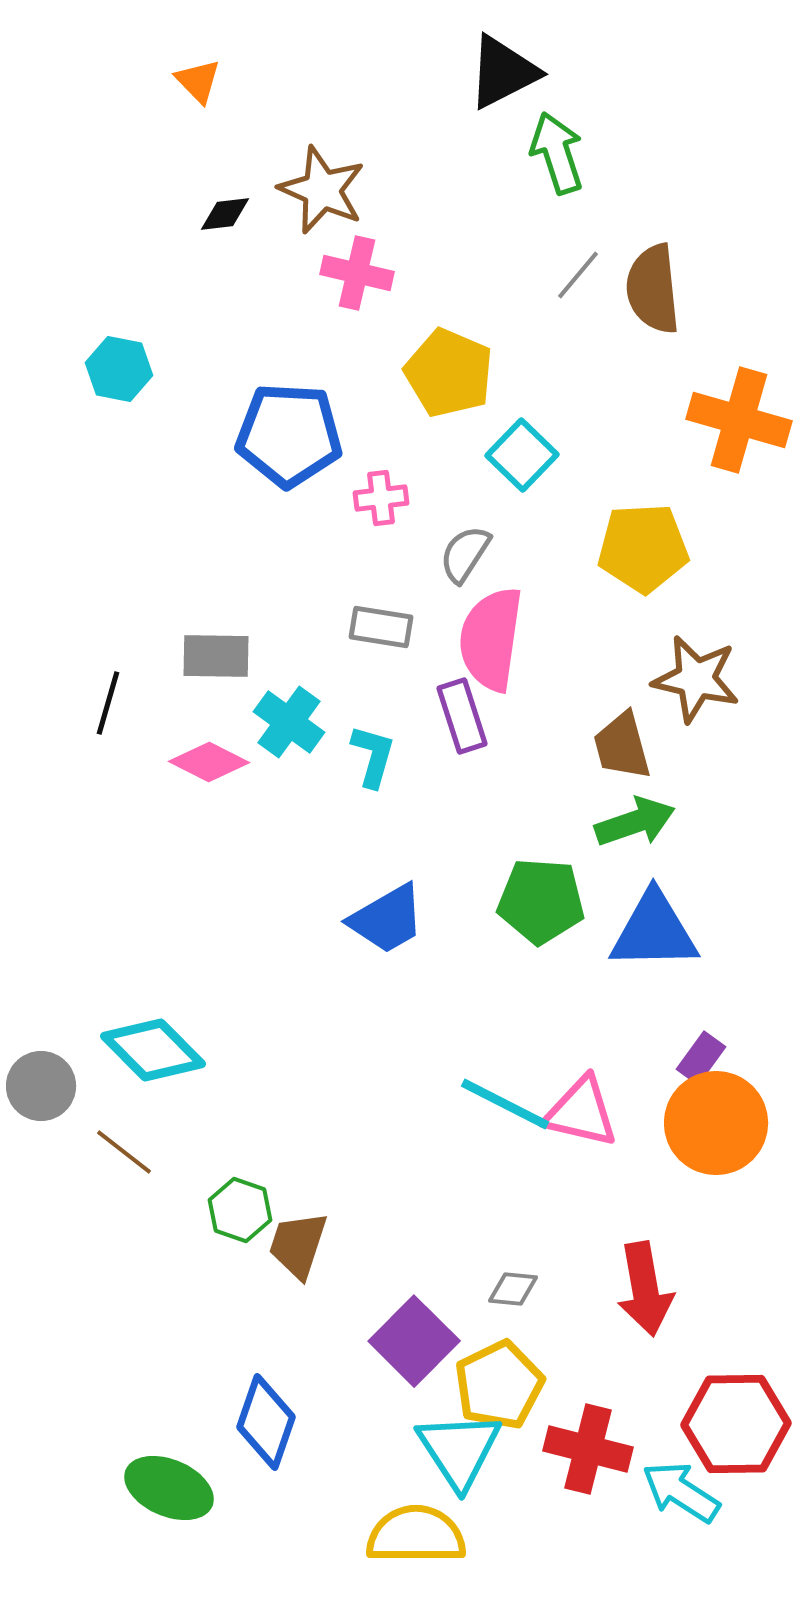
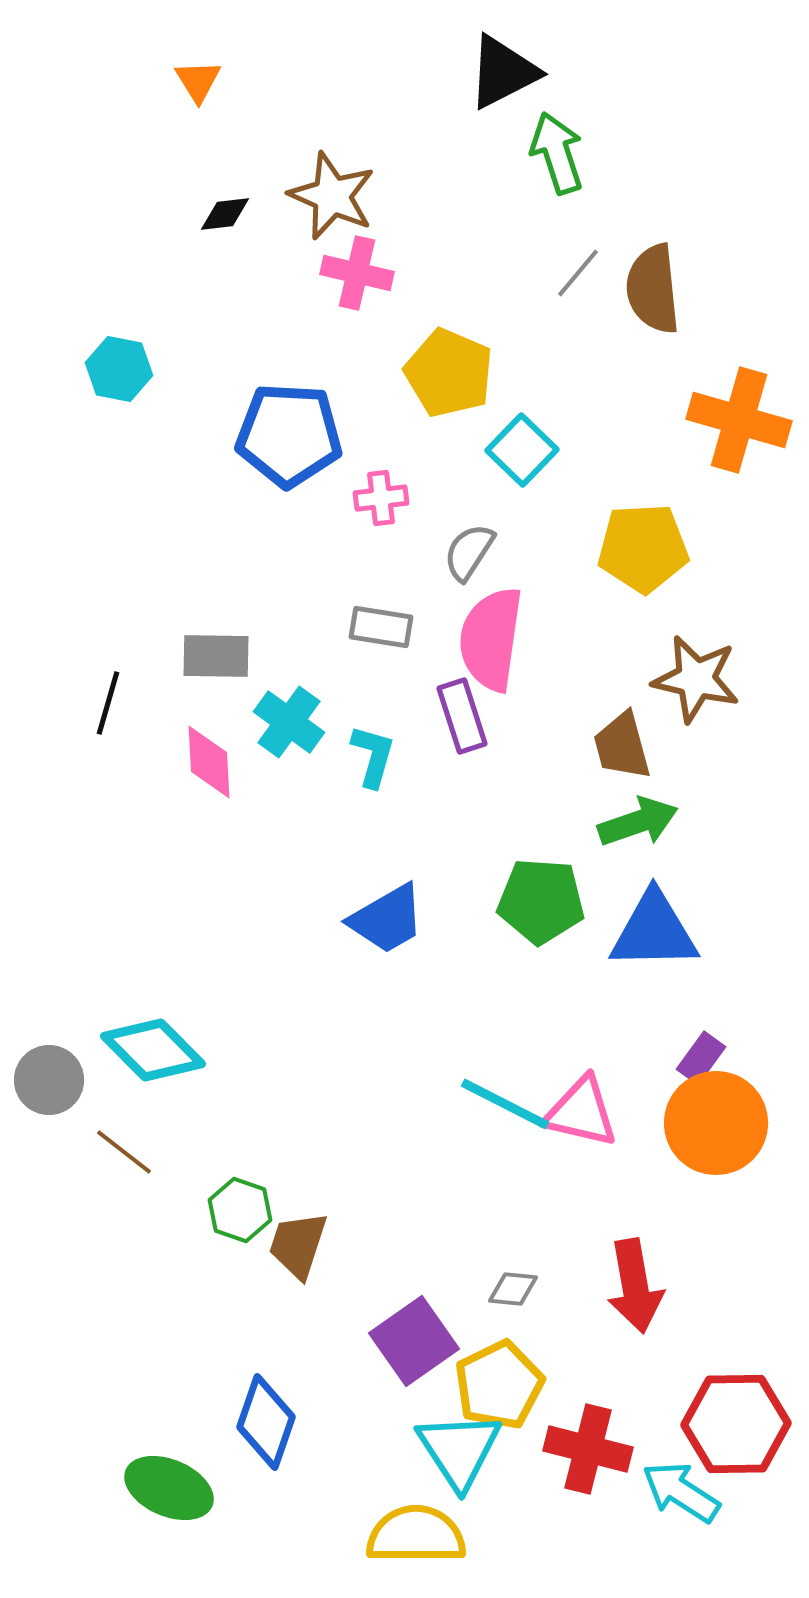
orange triangle at (198, 81): rotated 12 degrees clockwise
brown star at (322, 190): moved 10 px right, 6 px down
gray line at (578, 275): moved 2 px up
cyan square at (522, 455): moved 5 px up
gray semicircle at (465, 554): moved 4 px right, 2 px up
pink diamond at (209, 762): rotated 60 degrees clockwise
green arrow at (635, 822): moved 3 px right
gray circle at (41, 1086): moved 8 px right, 6 px up
red arrow at (645, 1289): moved 10 px left, 3 px up
purple square at (414, 1341): rotated 10 degrees clockwise
